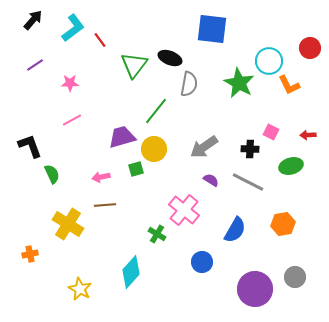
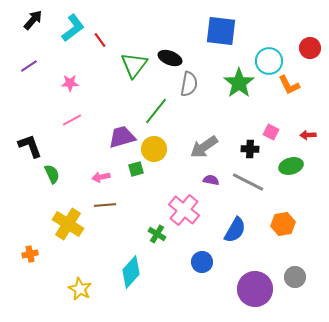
blue square: moved 9 px right, 2 px down
purple line: moved 6 px left, 1 px down
green star: rotated 8 degrees clockwise
purple semicircle: rotated 21 degrees counterclockwise
